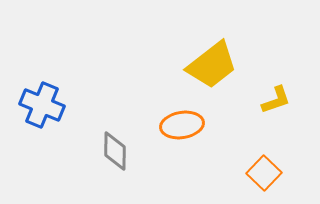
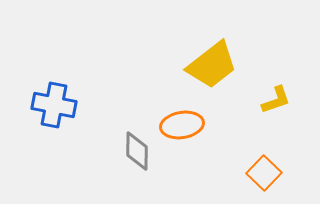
blue cross: moved 12 px right; rotated 12 degrees counterclockwise
gray diamond: moved 22 px right
